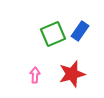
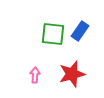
green square: rotated 30 degrees clockwise
